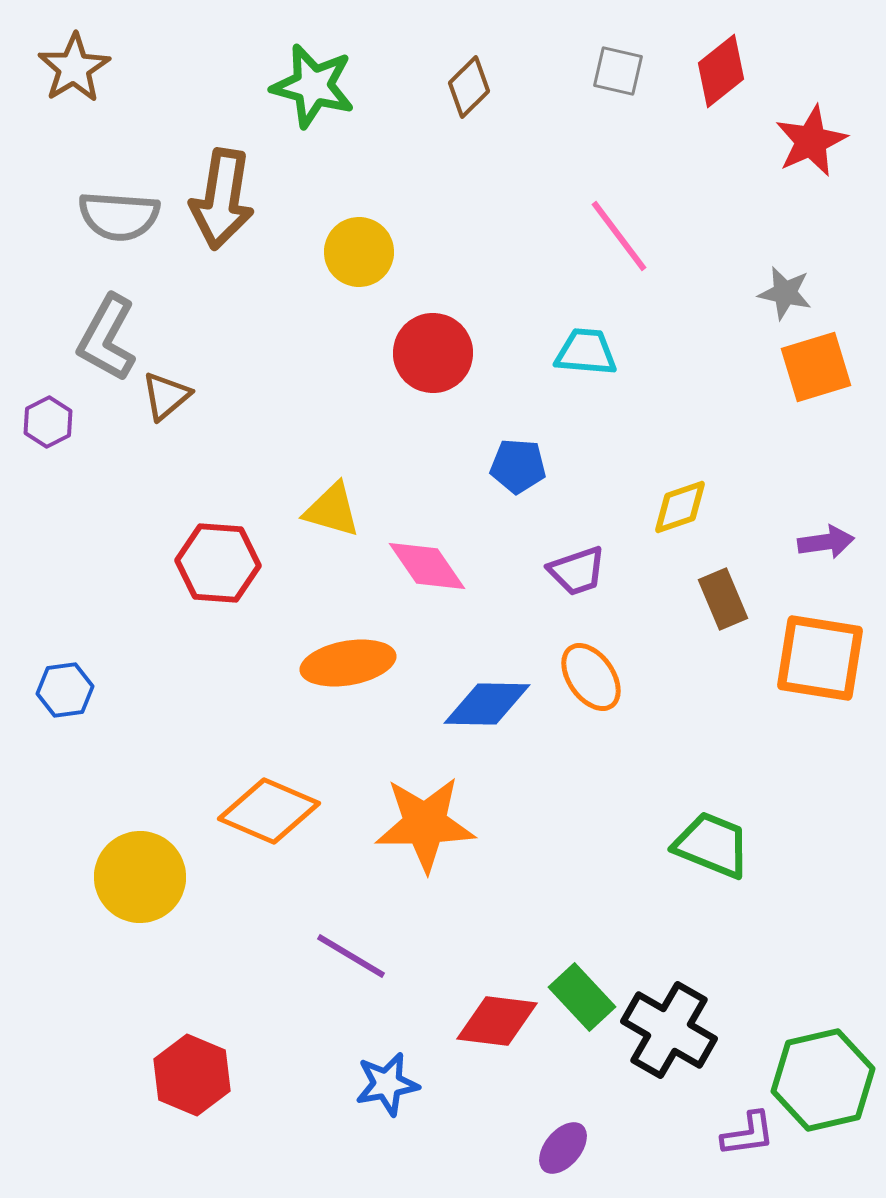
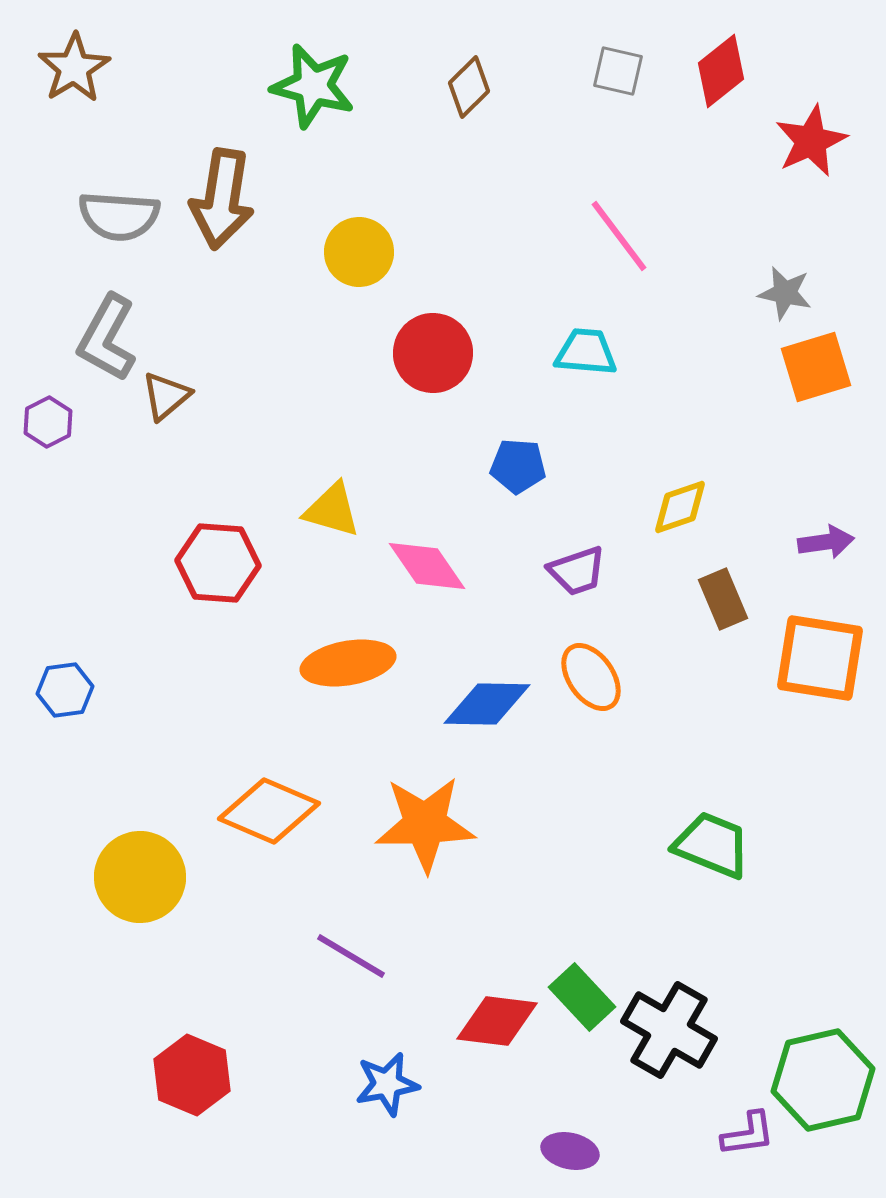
purple ellipse at (563, 1148): moved 7 px right, 3 px down; rotated 62 degrees clockwise
